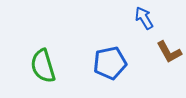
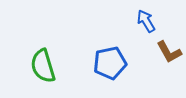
blue arrow: moved 2 px right, 3 px down
